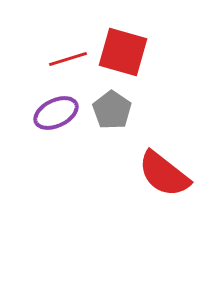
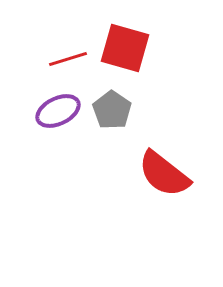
red square: moved 2 px right, 4 px up
purple ellipse: moved 2 px right, 2 px up
